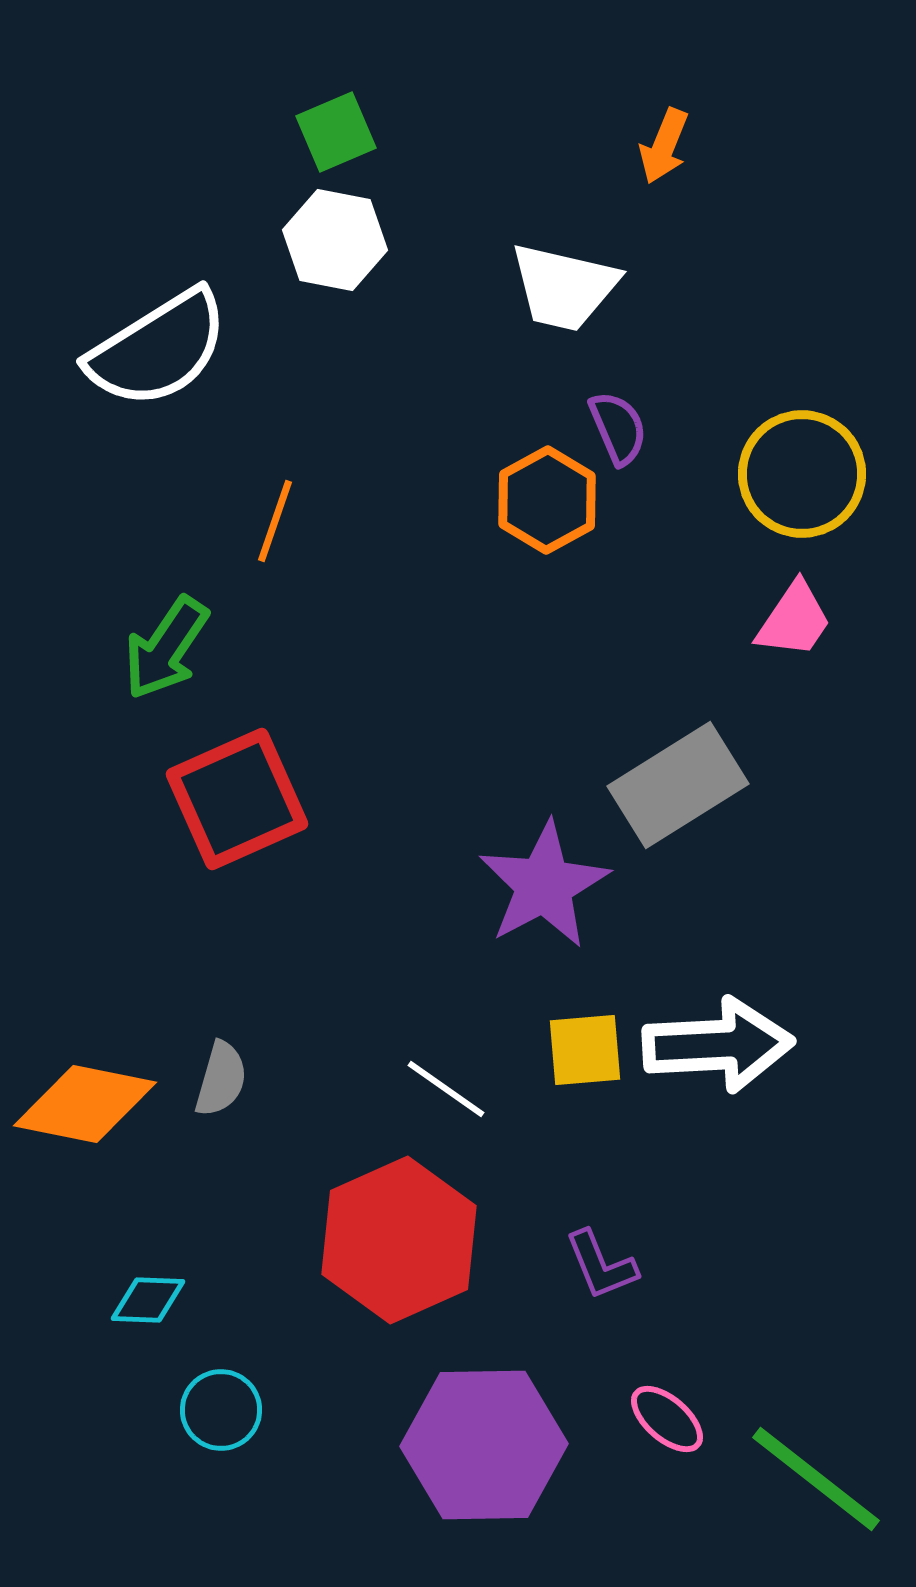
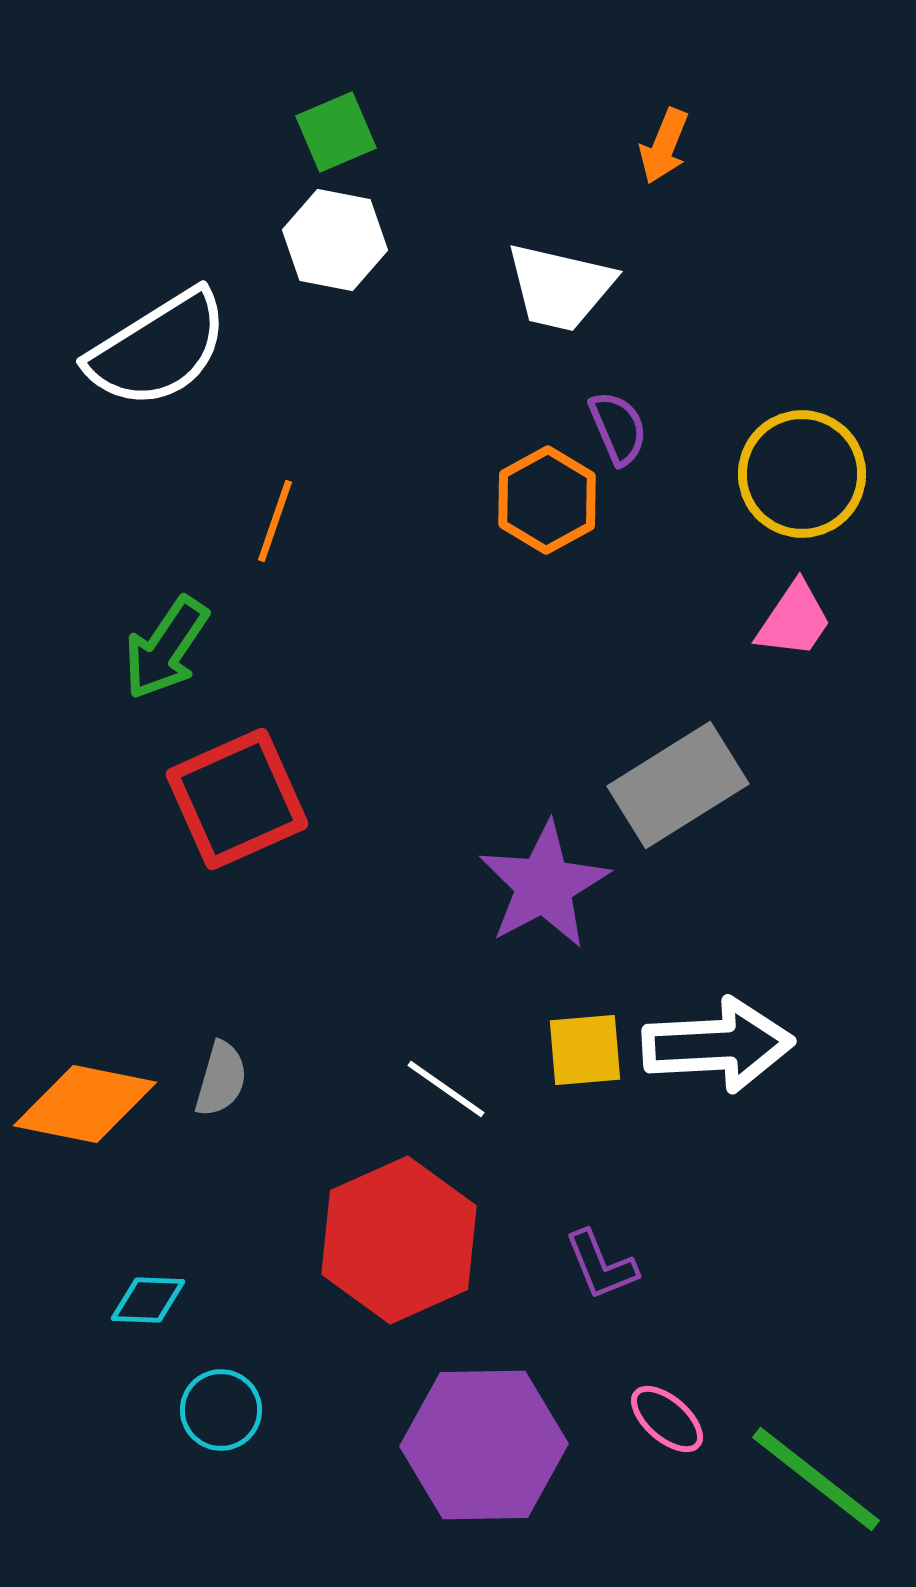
white trapezoid: moved 4 px left
